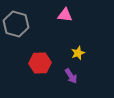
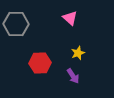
pink triangle: moved 5 px right, 3 px down; rotated 35 degrees clockwise
gray hexagon: rotated 15 degrees counterclockwise
purple arrow: moved 2 px right
